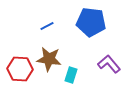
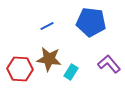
cyan rectangle: moved 3 px up; rotated 14 degrees clockwise
